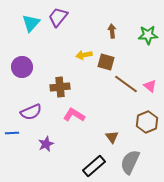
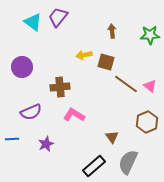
cyan triangle: moved 2 px right, 1 px up; rotated 36 degrees counterclockwise
green star: moved 2 px right
blue line: moved 6 px down
gray semicircle: moved 2 px left
